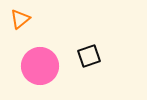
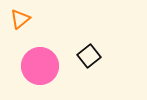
black square: rotated 20 degrees counterclockwise
